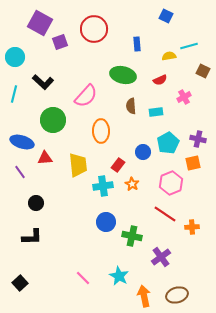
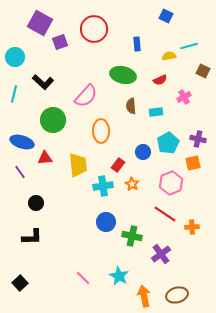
purple cross at (161, 257): moved 3 px up
